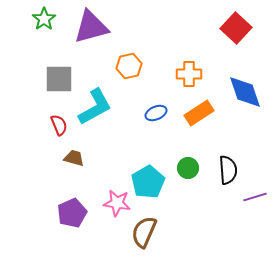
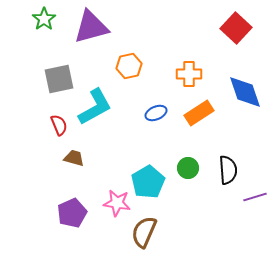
gray square: rotated 12 degrees counterclockwise
